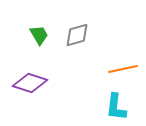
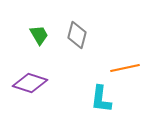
gray diamond: rotated 60 degrees counterclockwise
orange line: moved 2 px right, 1 px up
cyan L-shape: moved 15 px left, 8 px up
